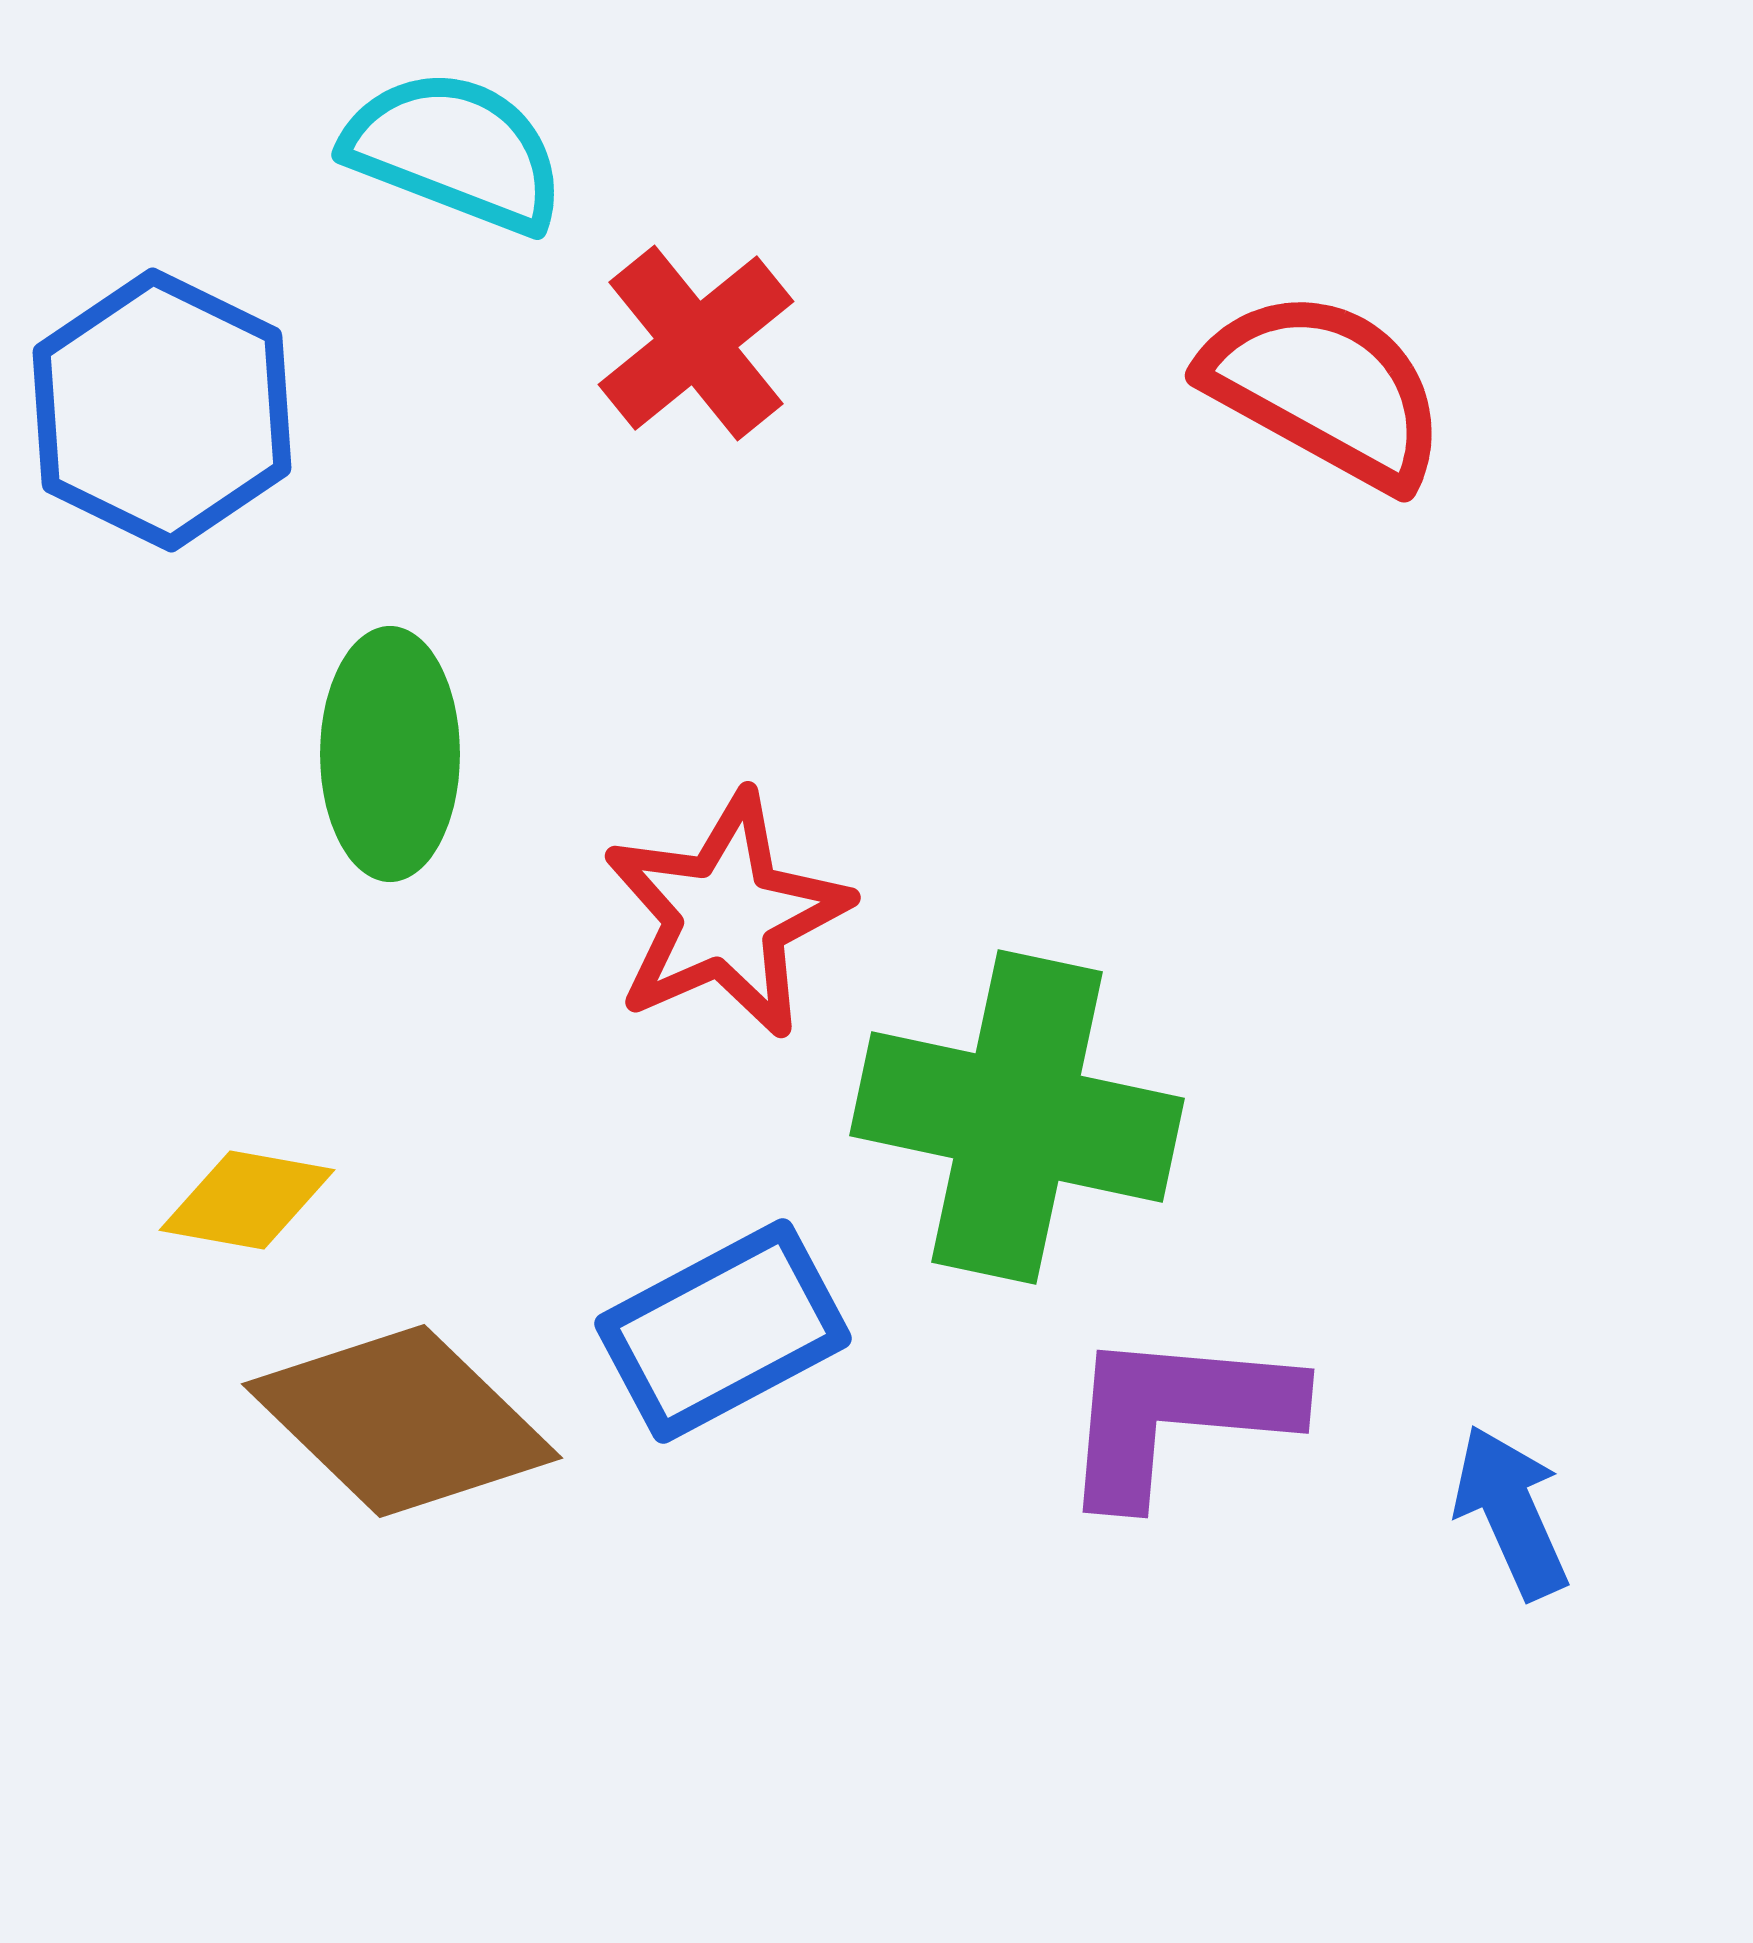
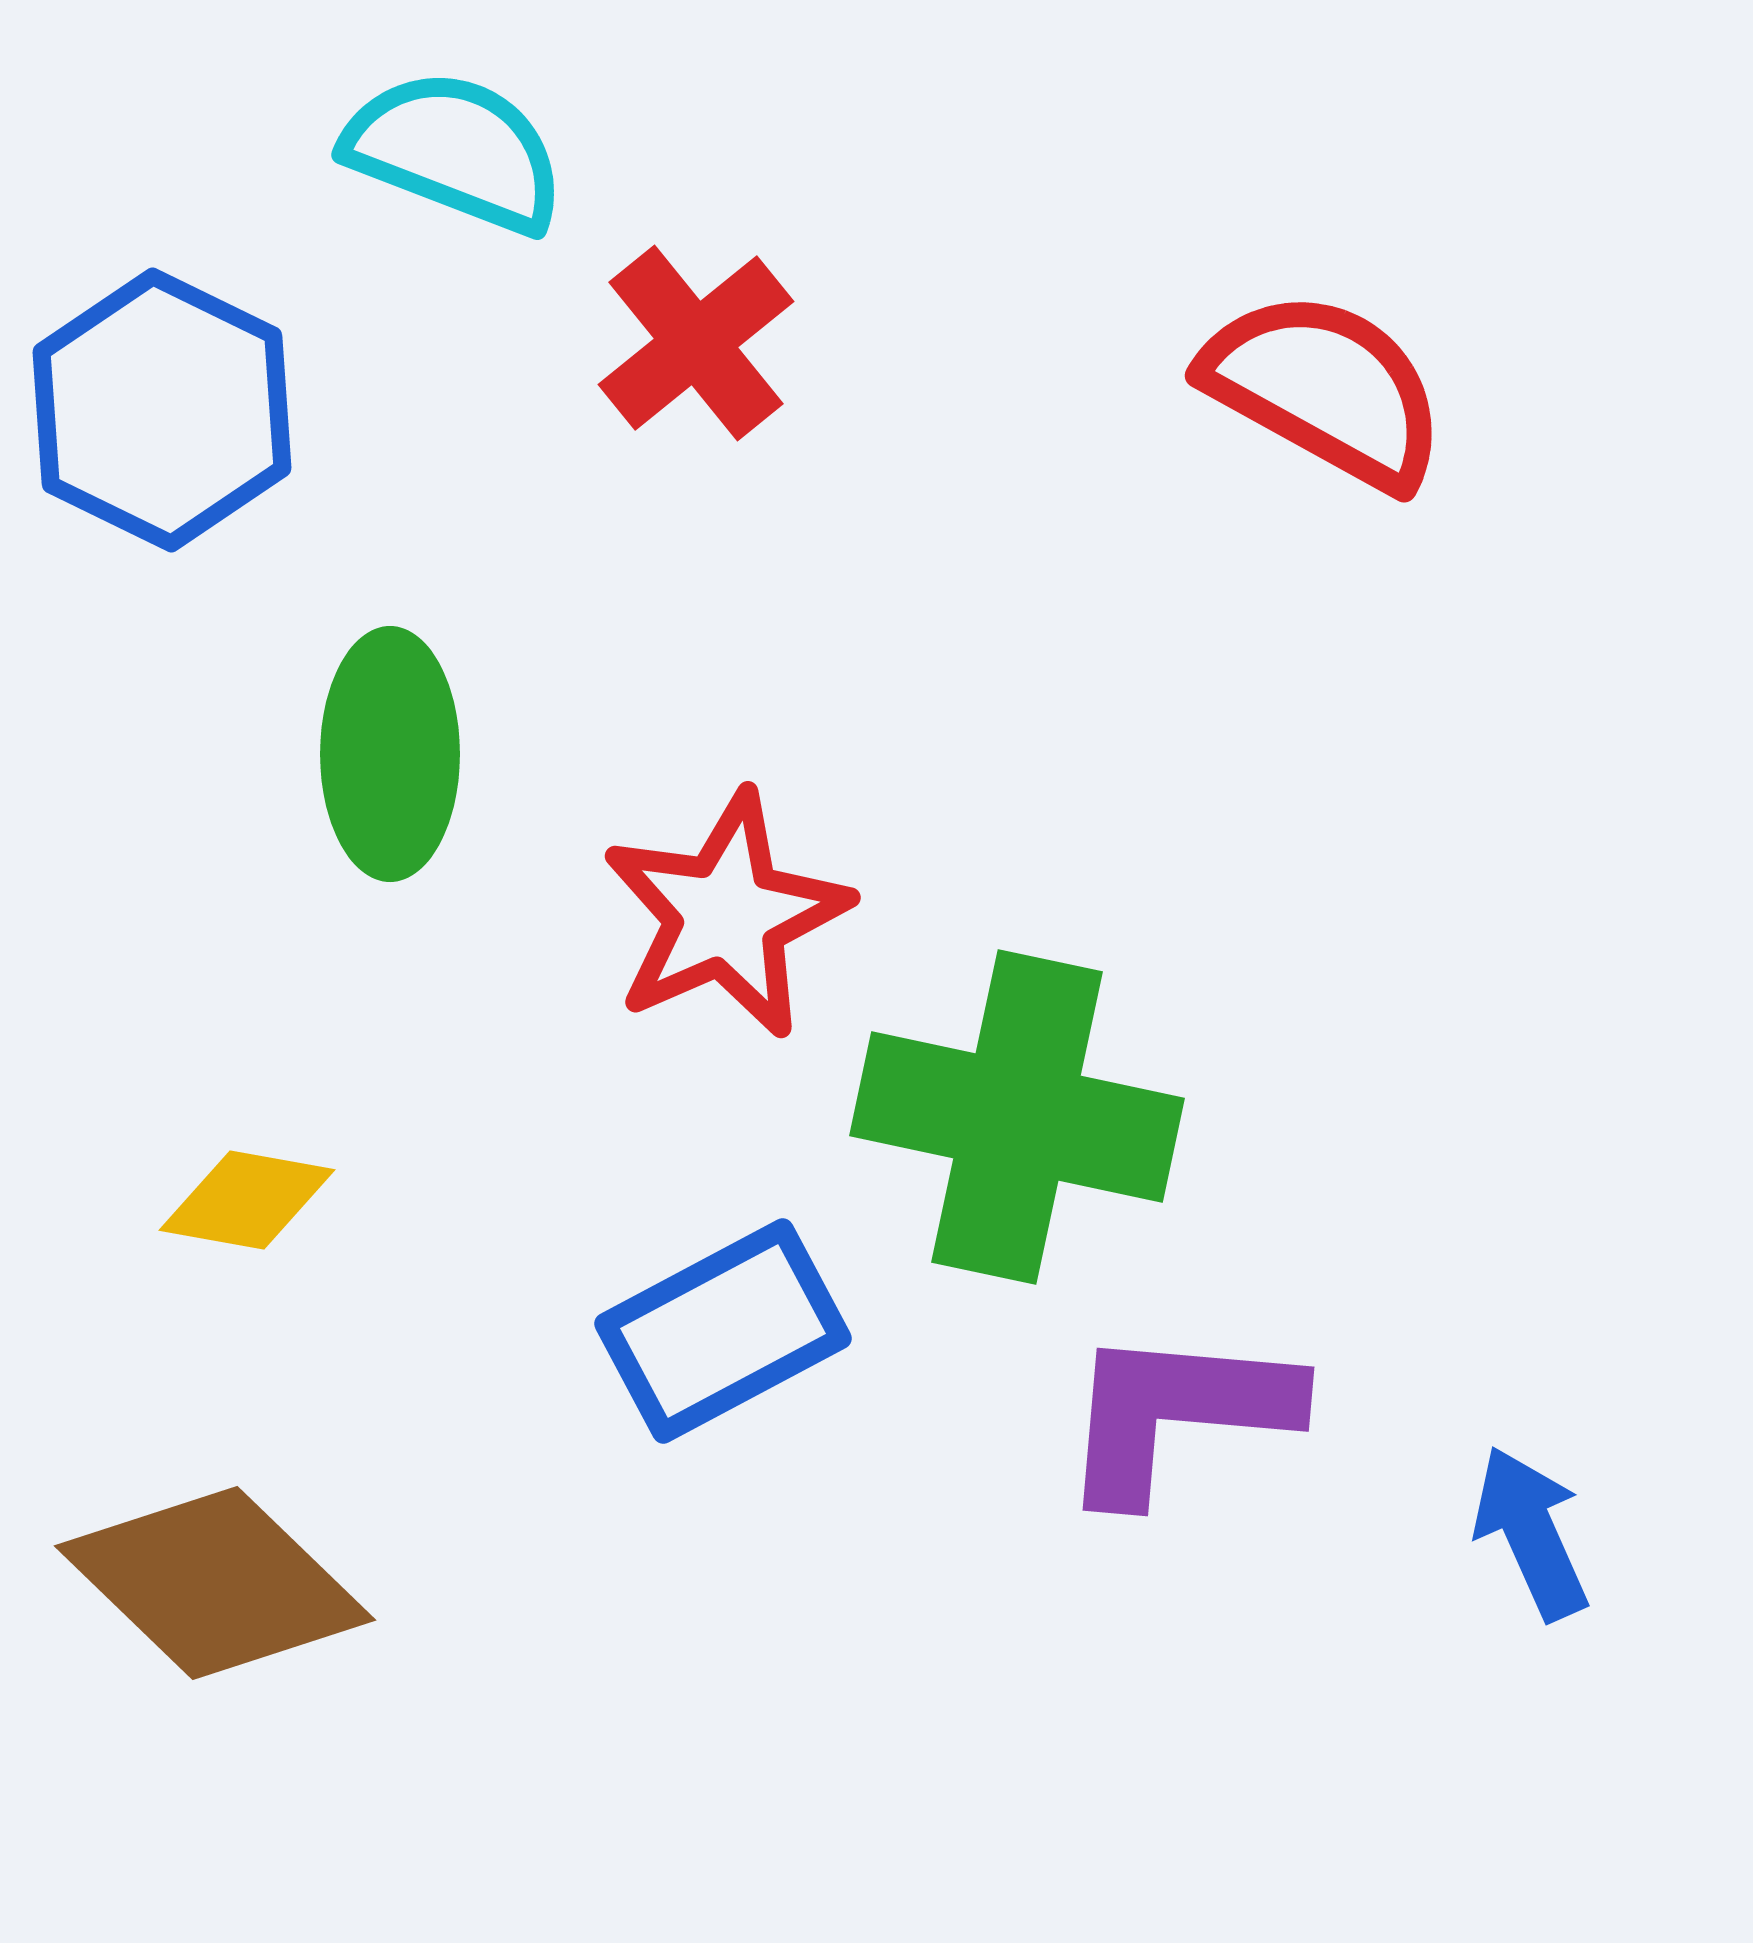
purple L-shape: moved 2 px up
brown diamond: moved 187 px left, 162 px down
blue arrow: moved 20 px right, 21 px down
